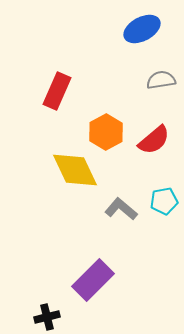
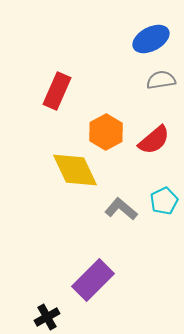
blue ellipse: moved 9 px right, 10 px down
cyan pentagon: rotated 16 degrees counterclockwise
black cross: rotated 15 degrees counterclockwise
